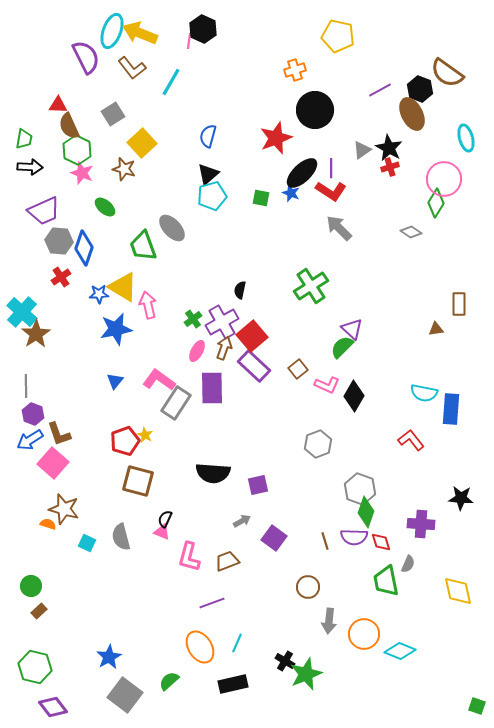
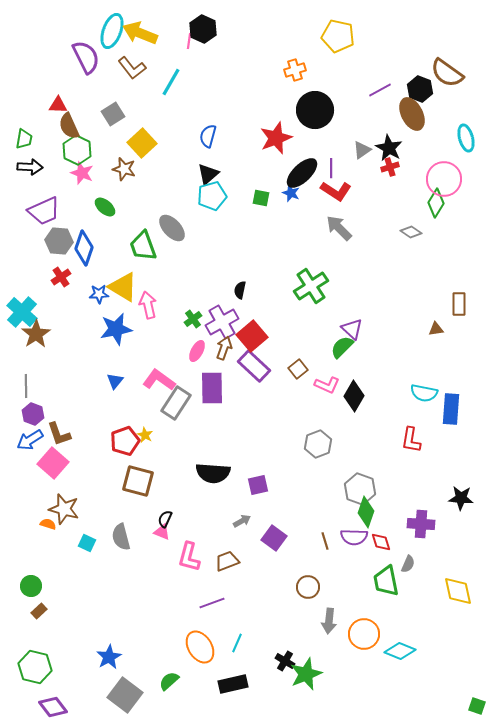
red L-shape at (331, 191): moved 5 px right
red L-shape at (411, 440): rotated 132 degrees counterclockwise
